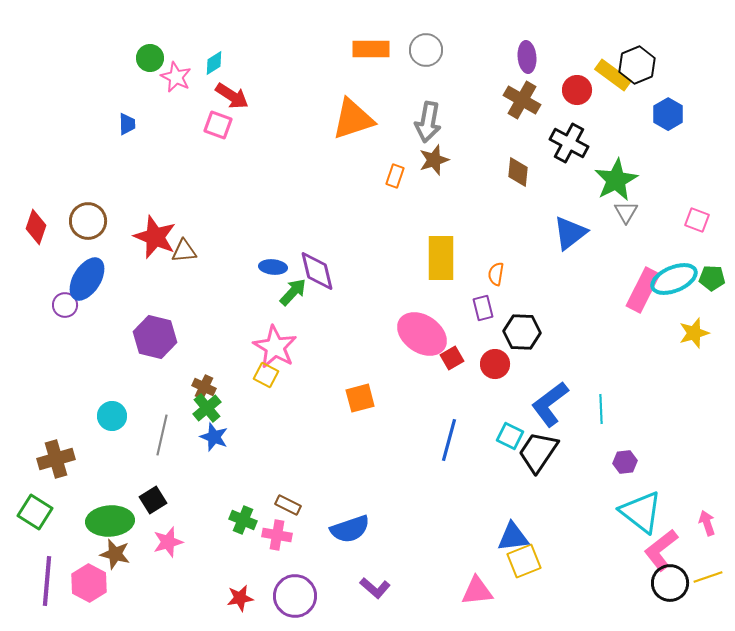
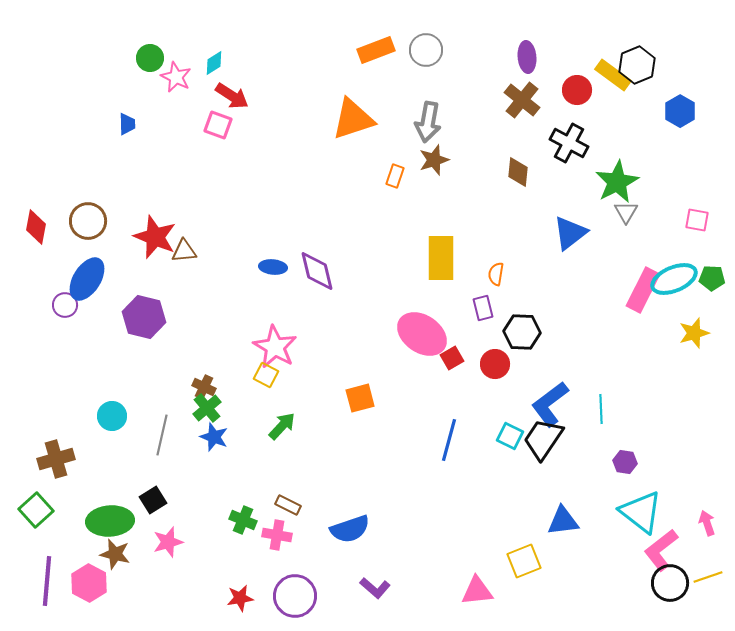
orange rectangle at (371, 49): moved 5 px right, 1 px down; rotated 21 degrees counterclockwise
brown cross at (522, 100): rotated 9 degrees clockwise
blue hexagon at (668, 114): moved 12 px right, 3 px up
green star at (616, 180): moved 1 px right, 2 px down
pink square at (697, 220): rotated 10 degrees counterclockwise
red diamond at (36, 227): rotated 8 degrees counterclockwise
green arrow at (293, 292): moved 11 px left, 134 px down
purple hexagon at (155, 337): moved 11 px left, 20 px up
black trapezoid at (538, 452): moved 5 px right, 13 px up
purple hexagon at (625, 462): rotated 15 degrees clockwise
green square at (35, 512): moved 1 px right, 2 px up; rotated 16 degrees clockwise
blue triangle at (513, 537): moved 50 px right, 16 px up
